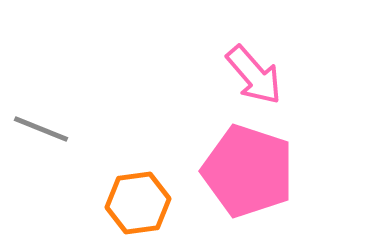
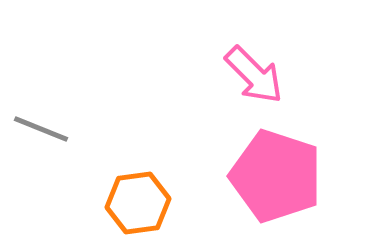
pink arrow: rotated 4 degrees counterclockwise
pink pentagon: moved 28 px right, 5 px down
